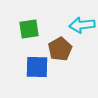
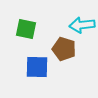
green square: moved 3 px left; rotated 20 degrees clockwise
brown pentagon: moved 4 px right; rotated 25 degrees counterclockwise
